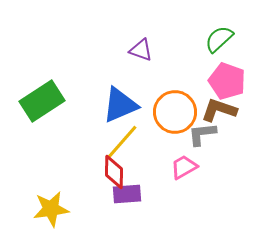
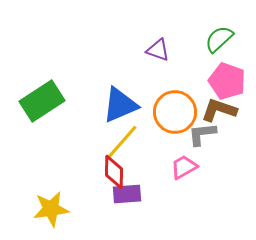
purple triangle: moved 17 px right
